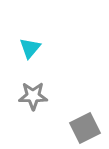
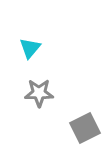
gray star: moved 6 px right, 3 px up
